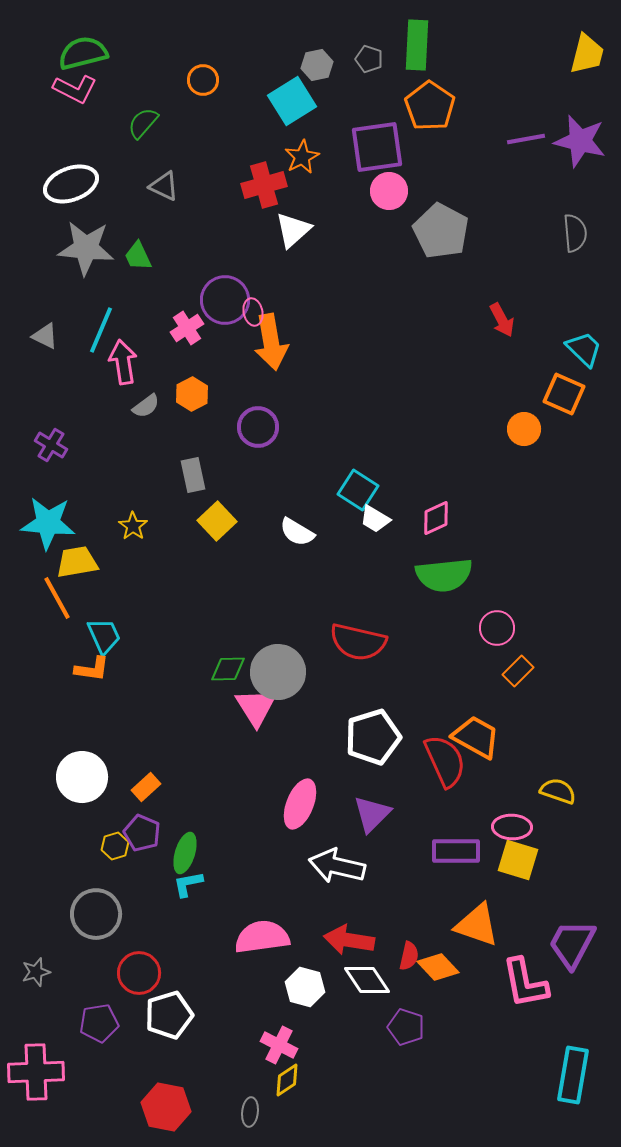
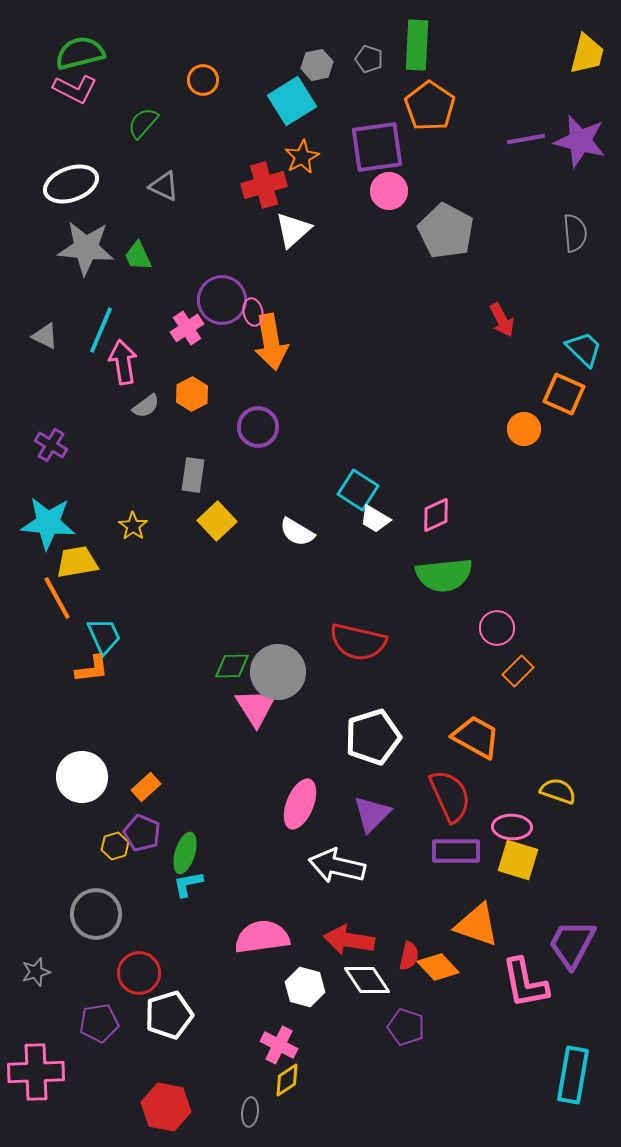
green semicircle at (83, 53): moved 3 px left
gray pentagon at (441, 231): moved 5 px right
purple circle at (225, 300): moved 3 px left
gray rectangle at (193, 475): rotated 20 degrees clockwise
pink diamond at (436, 518): moved 3 px up
orange L-shape at (92, 669): rotated 15 degrees counterclockwise
green diamond at (228, 669): moved 4 px right, 3 px up
red semicircle at (445, 761): moved 5 px right, 35 px down
